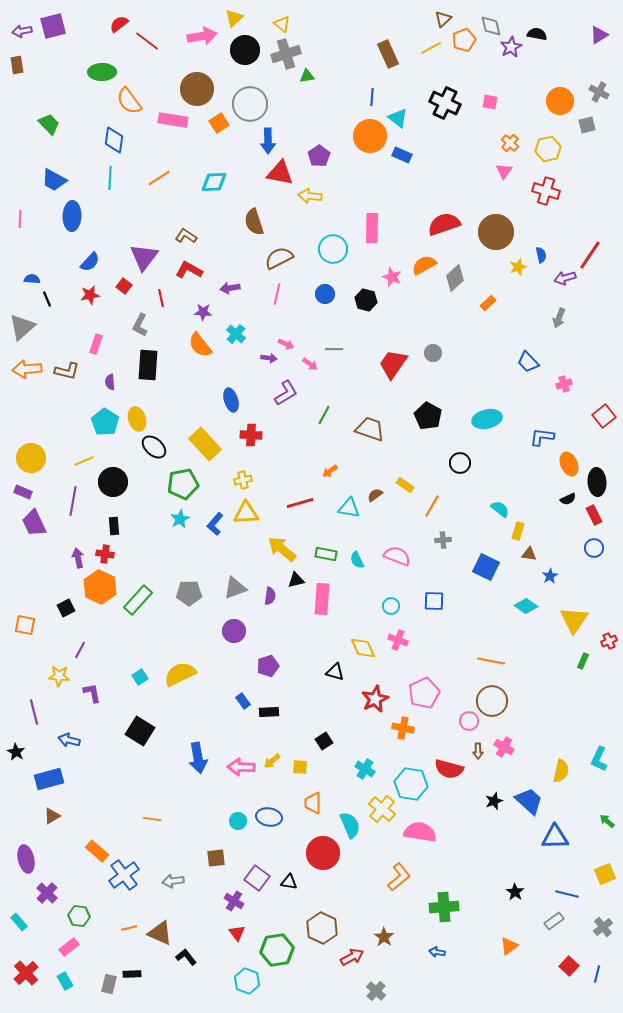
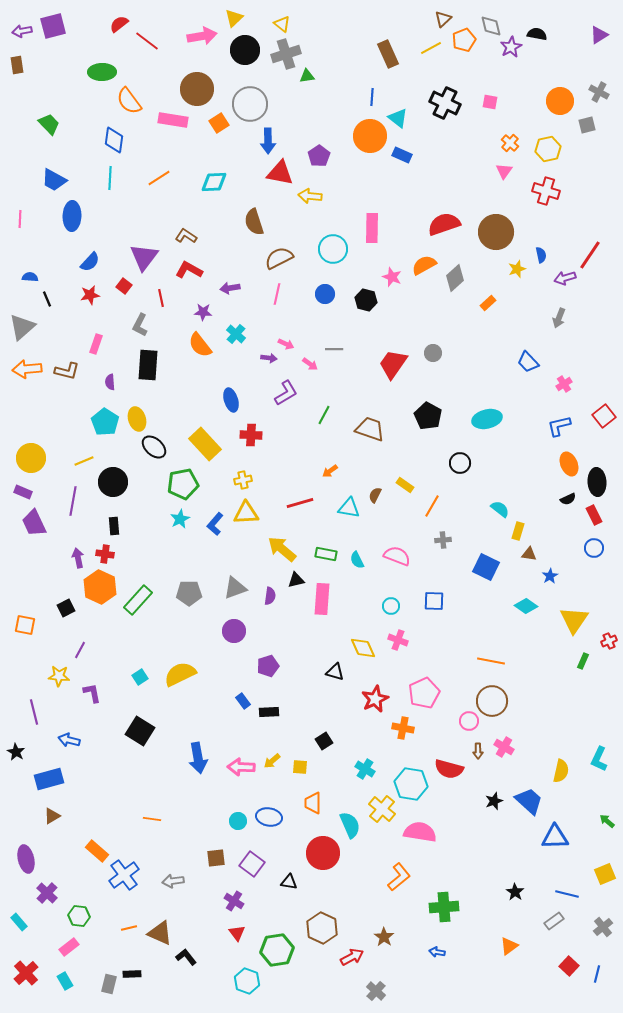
yellow star at (518, 267): moved 1 px left, 2 px down
blue semicircle at (32, 279): moved 2 px left, 2 px up
pink cross at (564, 384): rotated 14 degrees counterclockwise
blue L-shape at (542, 437): moved 17 px right, 11 px up; rotated 20 degrees counterclockwise
brown semicircle at (375, 495): rotated 28 degrees counterclockwise
purple square at (257, 878): moved 5 px left, 14 px up
